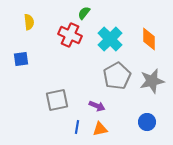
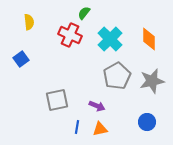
blue square: rotated 28 degrees counterclockwise
